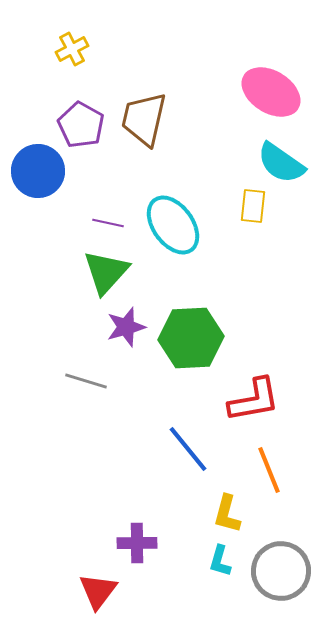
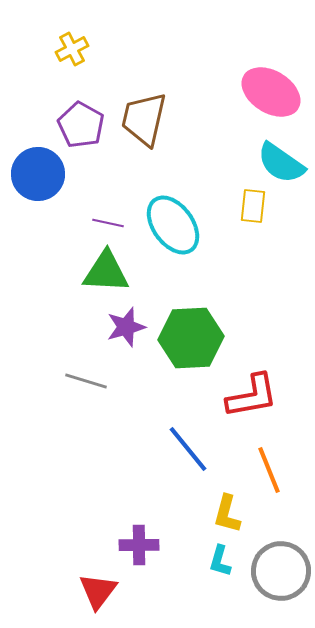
blue circle: moved 3 px down
green triangle: rotated 51 degrees clockwise
red L-shape: moved 2 px left, 4 px up
purple cross: moved 2 px right, 2 px down
